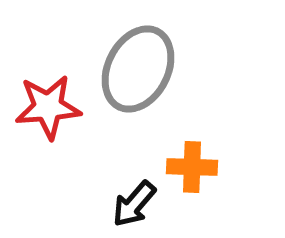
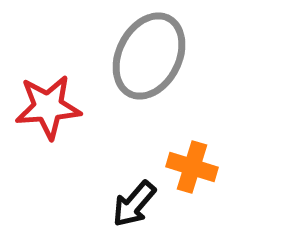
gray ellipse: moved 11 px right, 13 px up
orange cross: rotated 15 degrees clockwise
